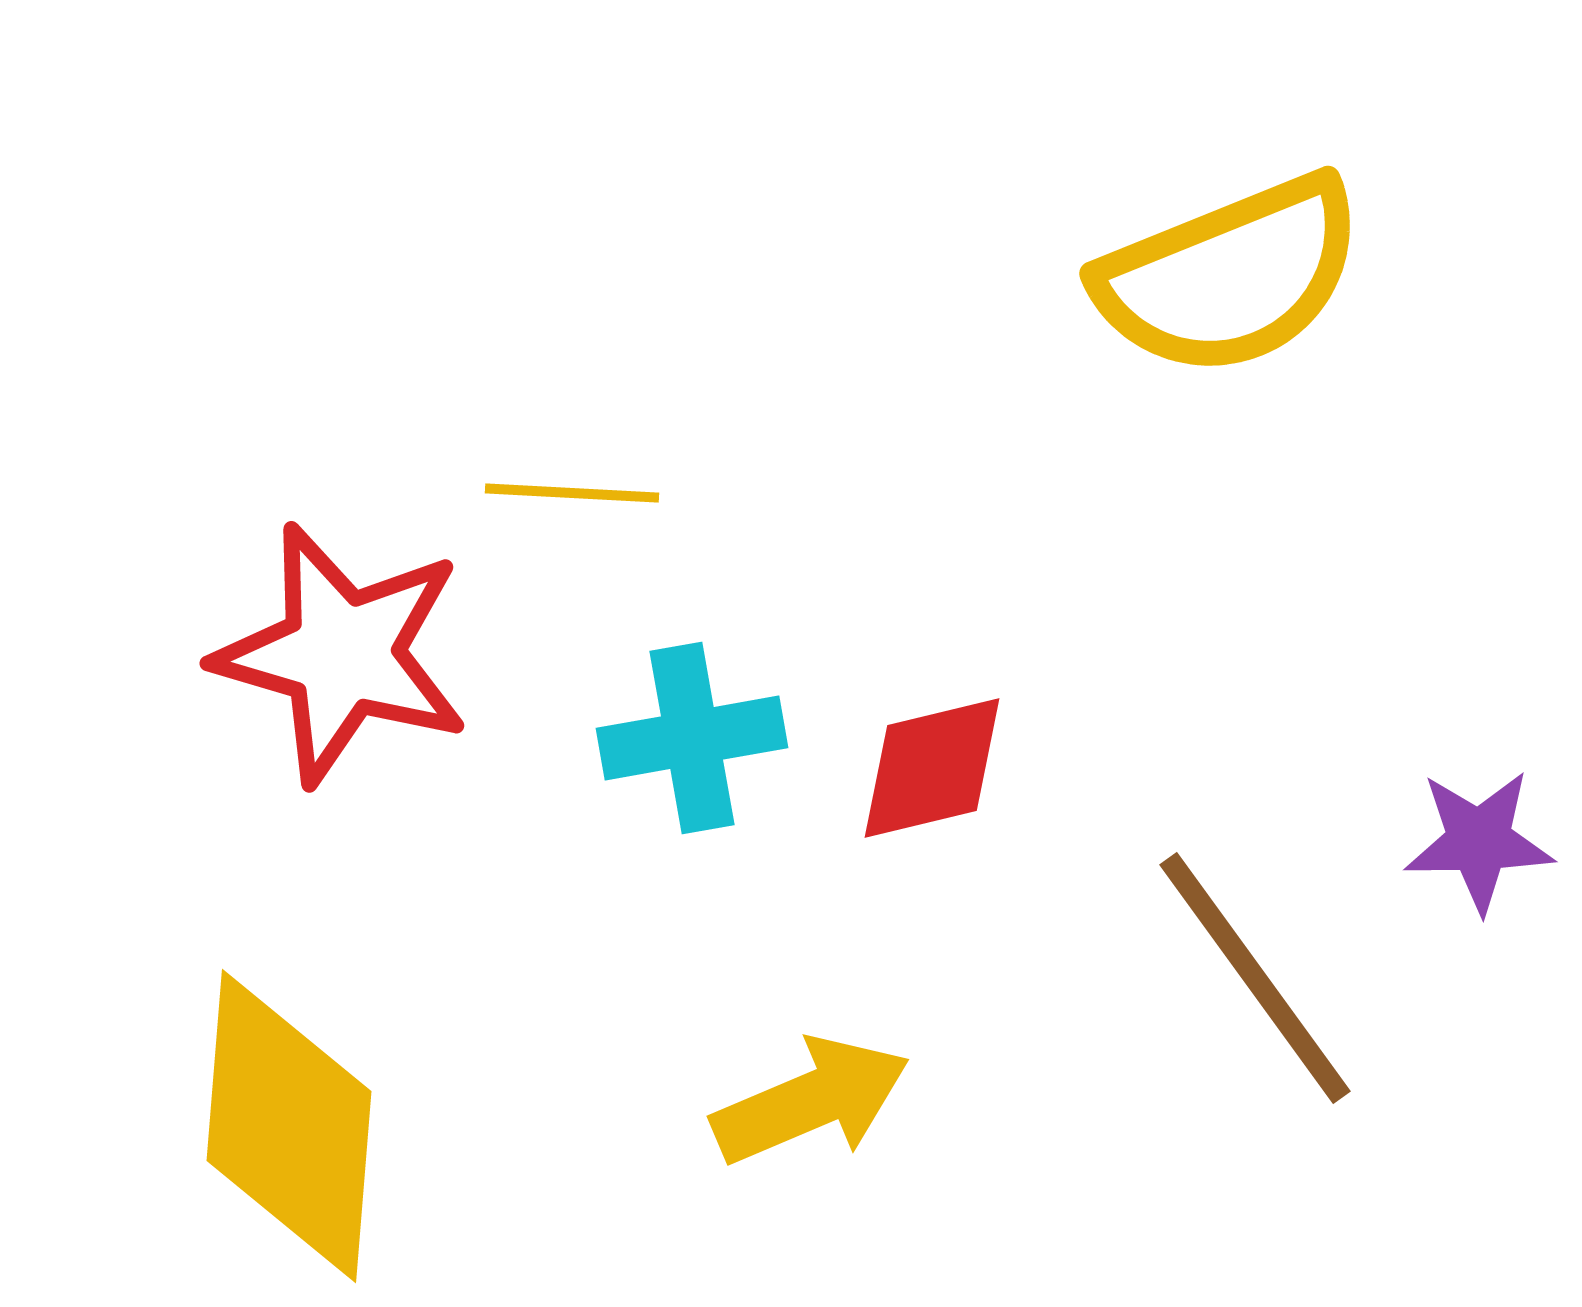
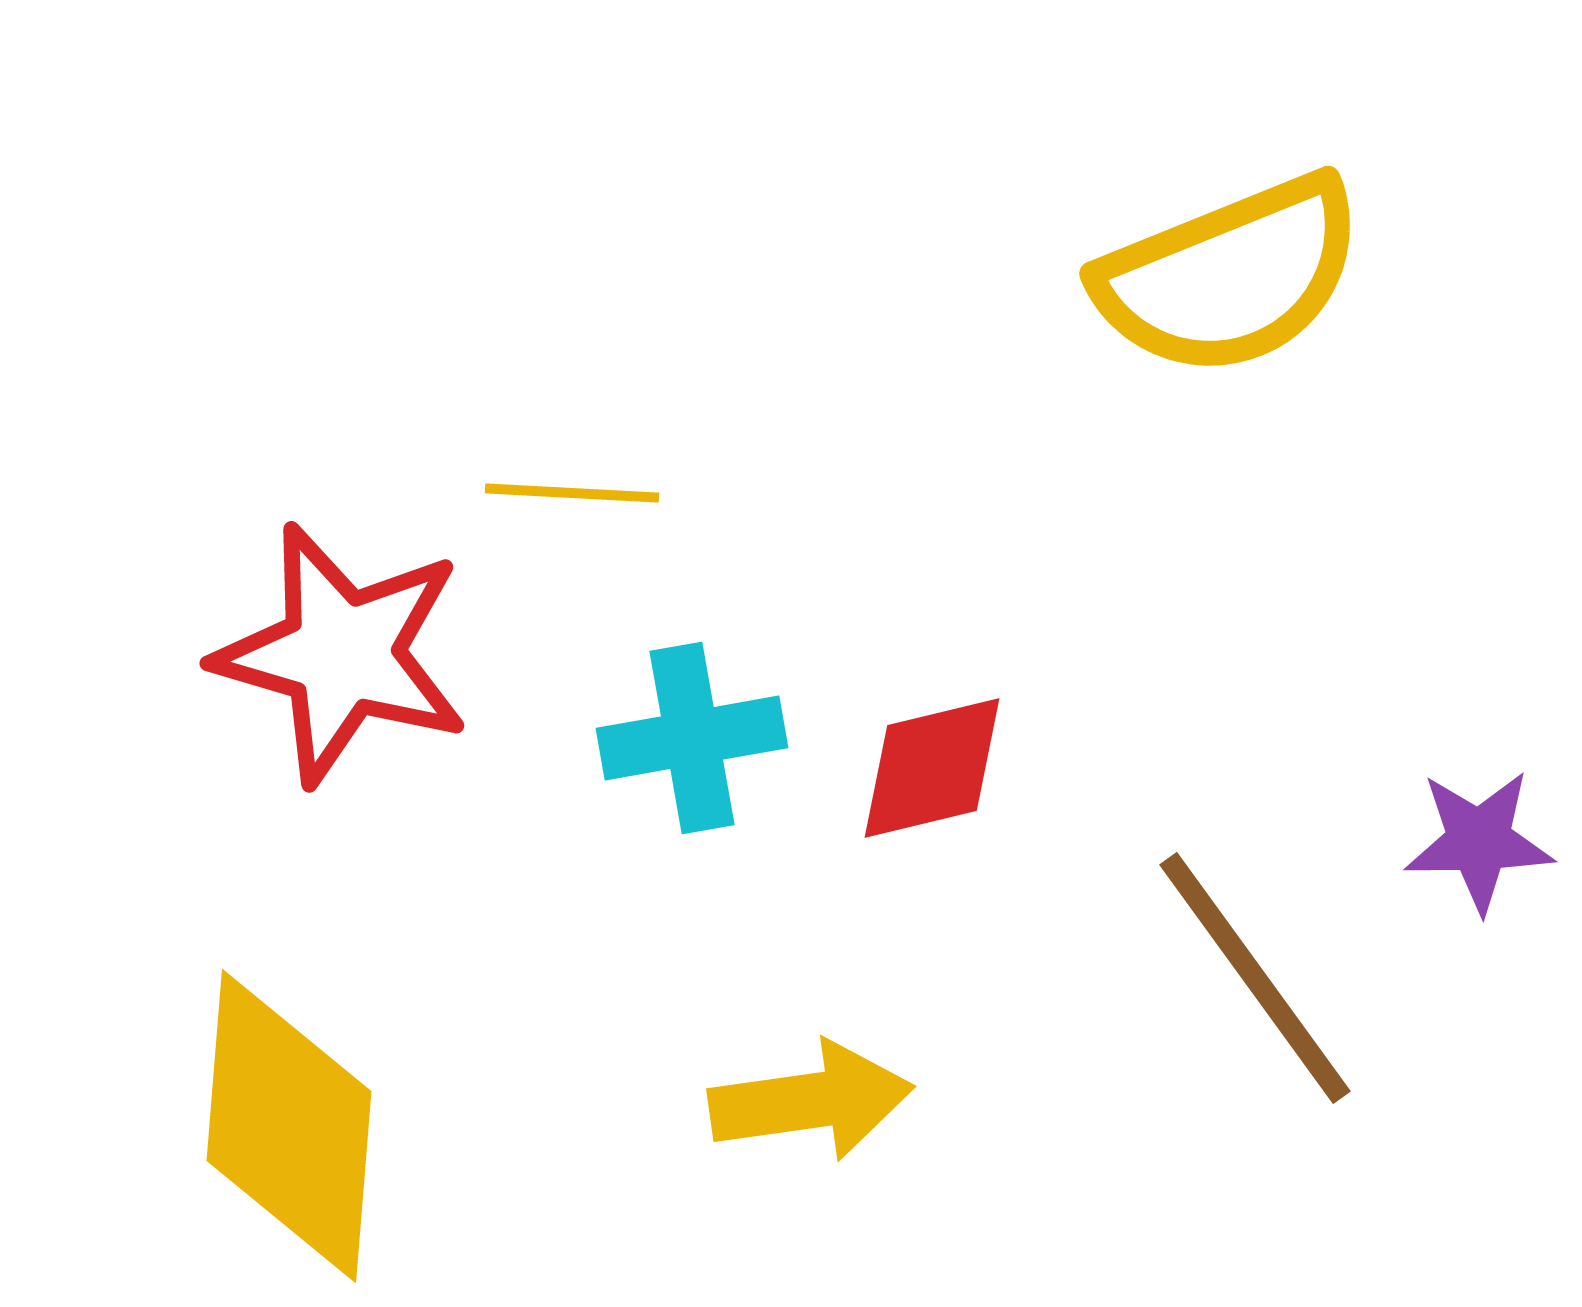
yellow arrow: rotated 15 degrees clockwise
